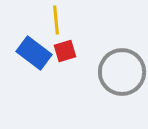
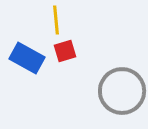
blue rectangle: moved 7 px left, 5 px down; rotated 8 degrees counterclockwise
gray circle: moved 19 px down
